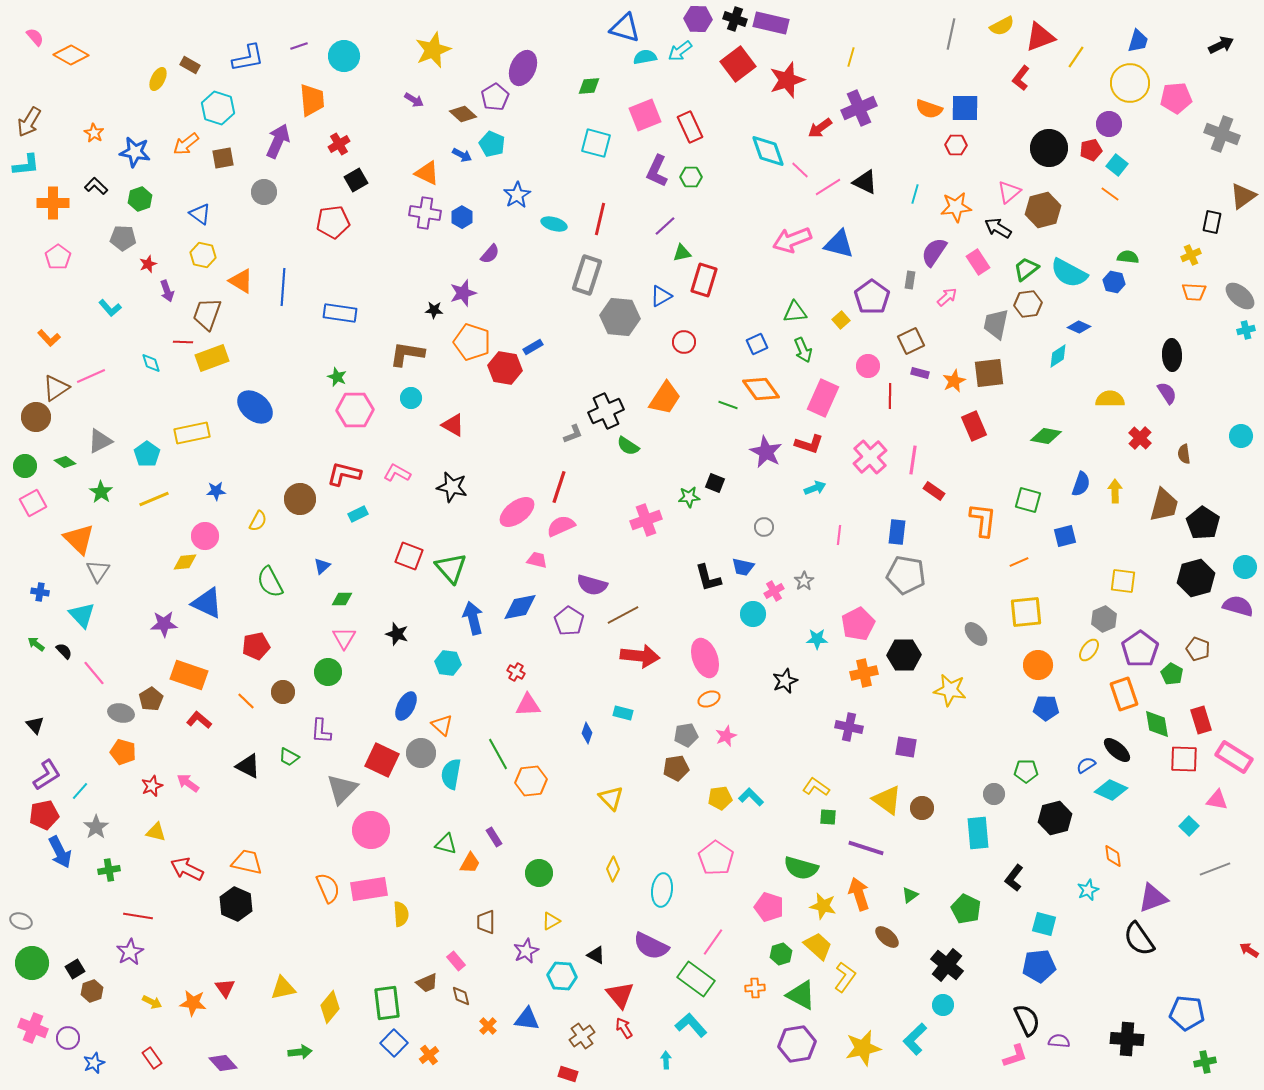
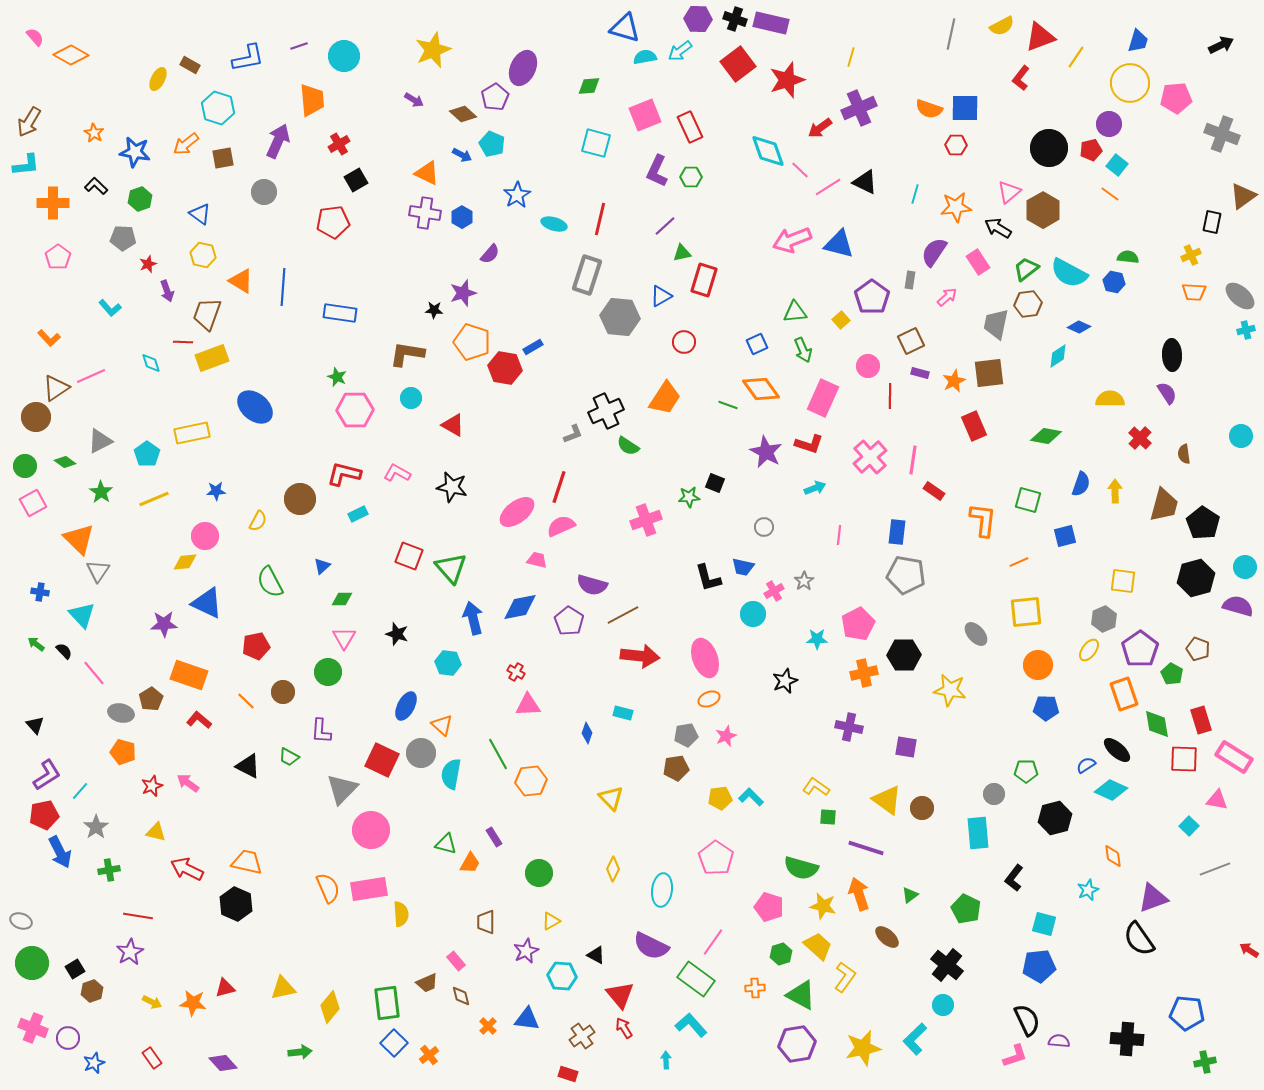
brown hexagon at (1043, 210): rotated 16 degrees counterclockwise
red triangle at (225, 988): rotated 50 degrees clockwise
